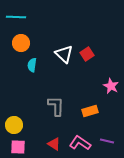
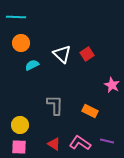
white triangle: moved 2 px left
cyan semicircle: rotated 56 degrees clockwise
pink star: moved 1 px right, 1 px up
gray L-shape: moved 1 px left, 1 px up
orange rectangle: rotated 42 degrees clockwise
yellow circle: moved 6 px right
pink square: moved 1 px right
